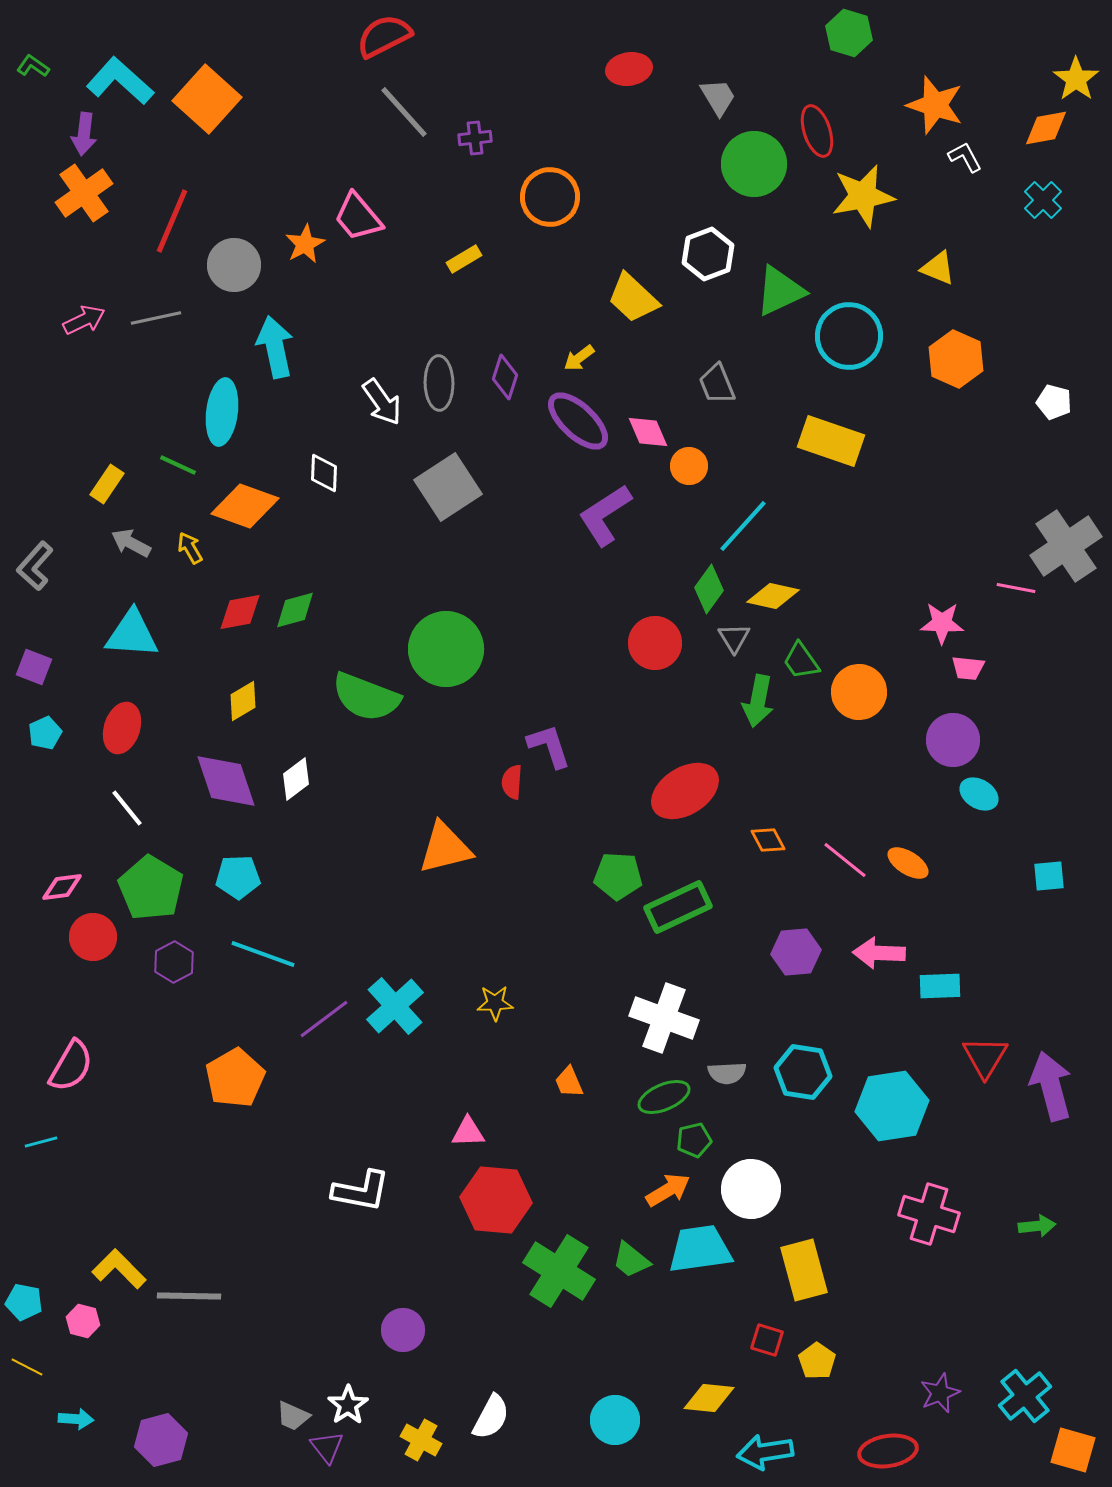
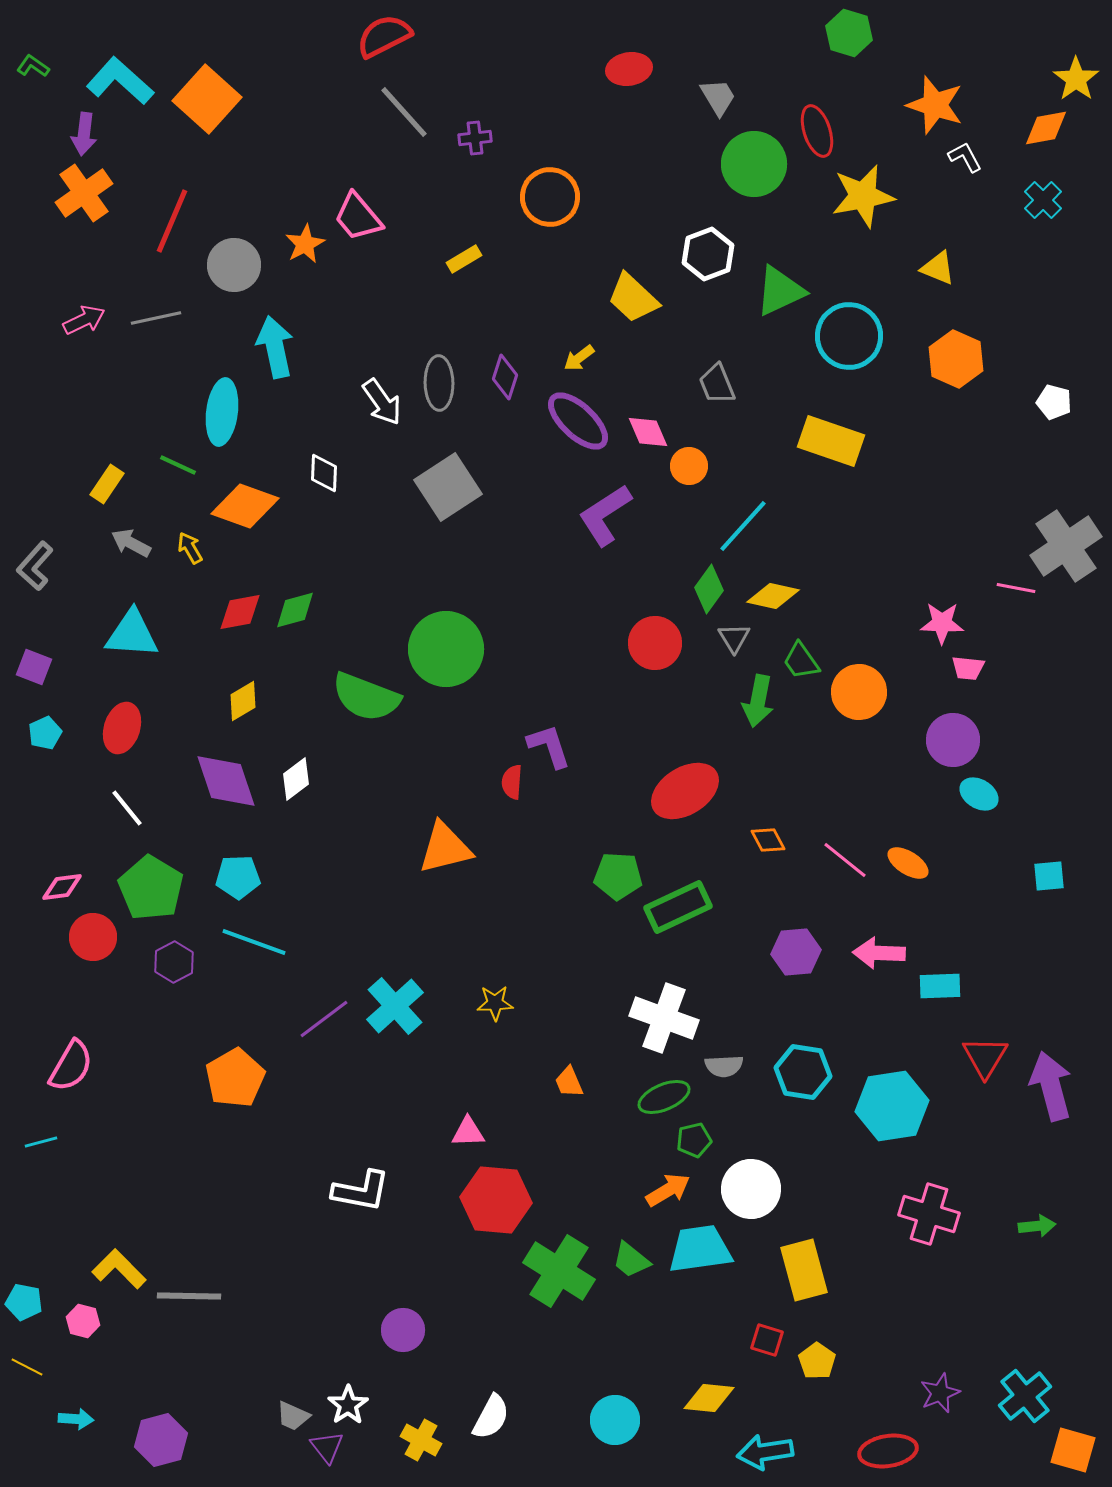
cyan line at (263, 954): moved 9 px left, 12 px up
gray semicircle at (727, 1073): moved 3 px left, 7 px up
